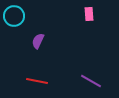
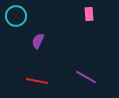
cyan circle: moved 2 px right
purple line: moved 5 px left, 4 px up
